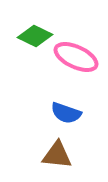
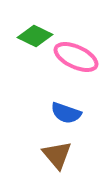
brown triangle: rotated 44 degrees clockwise
